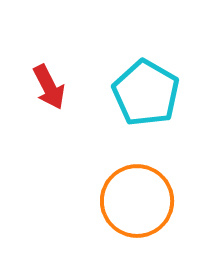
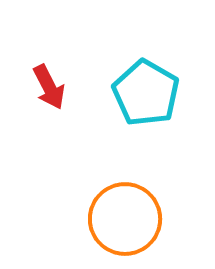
orange circle: moved 12 px left, 18 px down
